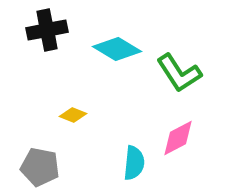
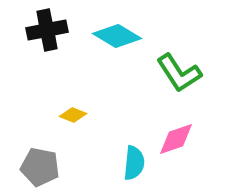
cyan diamond: moved 13 px up
pink diamond: moved 2 px left, 1 px down; rotated 9 degrees clockwise
